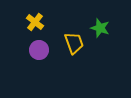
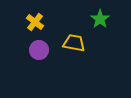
green star: moved 9 px up; rotated 18 degrees clockwise
yellow trapezoid: rotated 60 degrees counterclockwise
